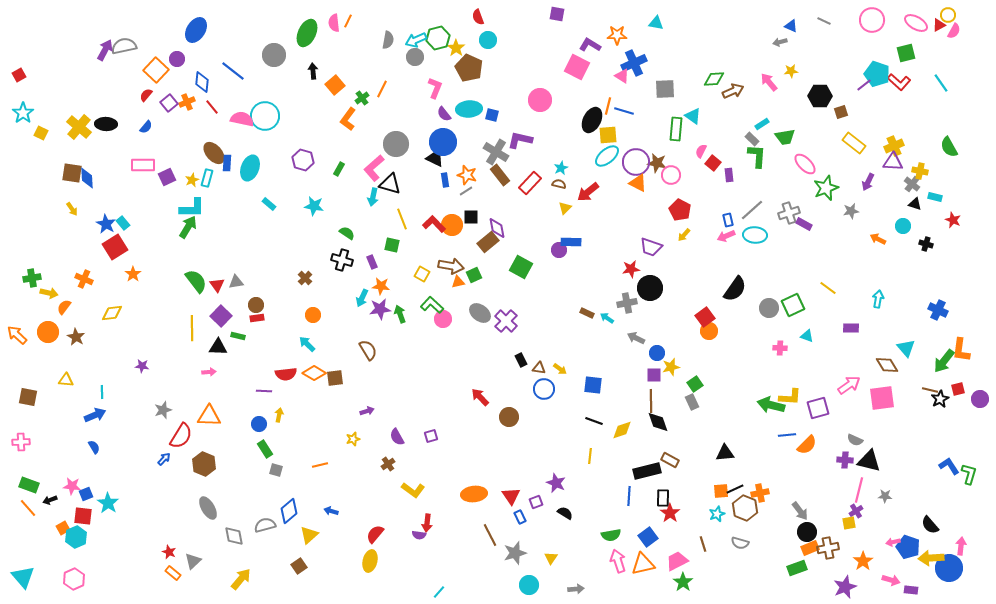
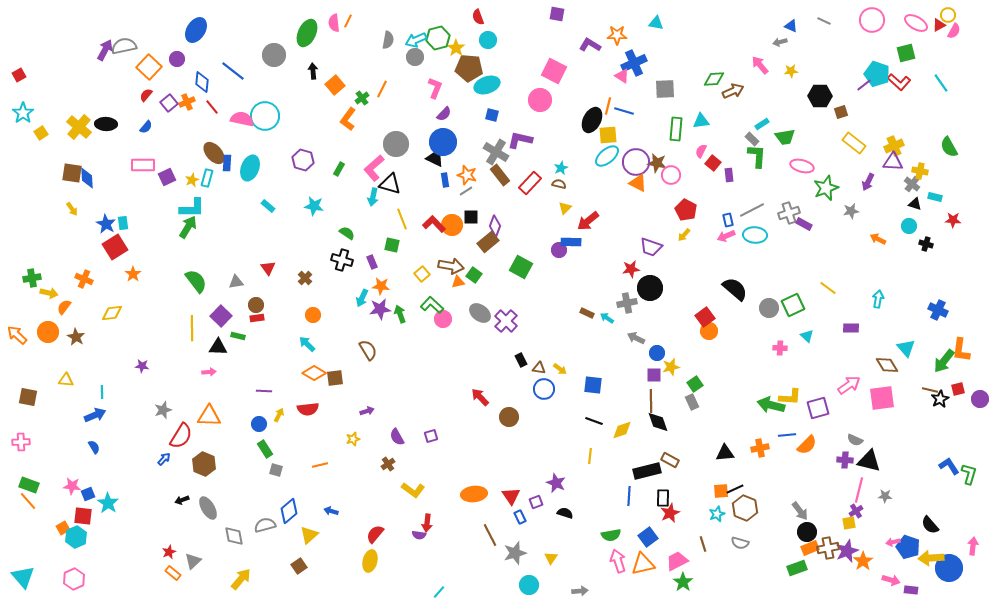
pink square at (577, 67): moved 23 px left, 4 px down
brown pentagon at (469, 68): rotated 20 degrees counterclockwise
orange square at (156, 70): moved 7 px left, 3 px up
pink arrow at (769, 82): moved 9 px left, 17 px up
cyan ellipse at (469, 109): moved 18 px right, 24 px up; rotated 15 degrees counterclockwise
purple semicircle at (444, 114): rotated 98 degrees counterclockwise
cyan triangle at (693, 116): moved 8 px right, 5 px down; rotated 42 degrees counterclockwise
yellow square at (41, 133): rotated 32 degrees clockwise
pink ellipse at (805, 164): moved 3 px left, 2 px down; rotated 30 degrees counterclockwise
red arrow at (588, 192): moved 29 px down
cyan rectangle at (269, 204): moved 1 px left, 2 px down
red pentagon at (680, 210): moved 6 px right
gray line at (752, 210): rotated 15 degrees clockwise
red star at (953, 220): rotated 21 degrees counterclockwise
cyan rectangle at (123, 223): rotated 32 degrees clockwise
cyan circle at (903, 226): moved 6 px right
purple diamond at (497, 228): moved 2 px left, 2 px up; rotated 30 degrees clockwise
yellow square at (422, 274): rotated 21 degrees clockwise
green square at (474, 275): rotated 28 degrees counterclockwise
red triangle at (217, 285): moved 51 px right, 17 px up
black semicircle at (735, 289): rotated 84 degrees counterclockwise
cyan triangle at (807, 336): rotated 24 degrees clockwise
red semicircle at (286, 374): moved 22 px right, 35 px down
yellow arrow at (279, 415): rotated 16 degrees clockwise
orange cross at (760, 493): moved 45 px up
blue square at (86, 494): moved 2 px right
black arrow at (50, 500): moved 132 px right
orange line at (28, 508): moved 7 px up
black semicircle at (565, 513): rotated 14 degrees counterclockwise
red star at (670, 513): rotated 12 degrees clockwise
pink arrow at (961, 546): moved 12 px right
red star at (169, 552): rotated 24 degrees clockwise
purple star at (845, 587): moved 2 px right, 36 px up
gray arrow at (576, 589): moved 4 px right, 2 px down
